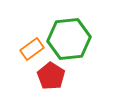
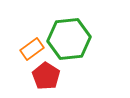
red pentagon: moved 5 px left
